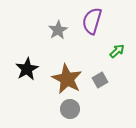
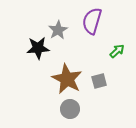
black star: moved 11 px right, 21 px up; rotated 25 degrees clockwise
gray square: moved 1 px left, 1 px down; rotated 14 degrees clockwise
